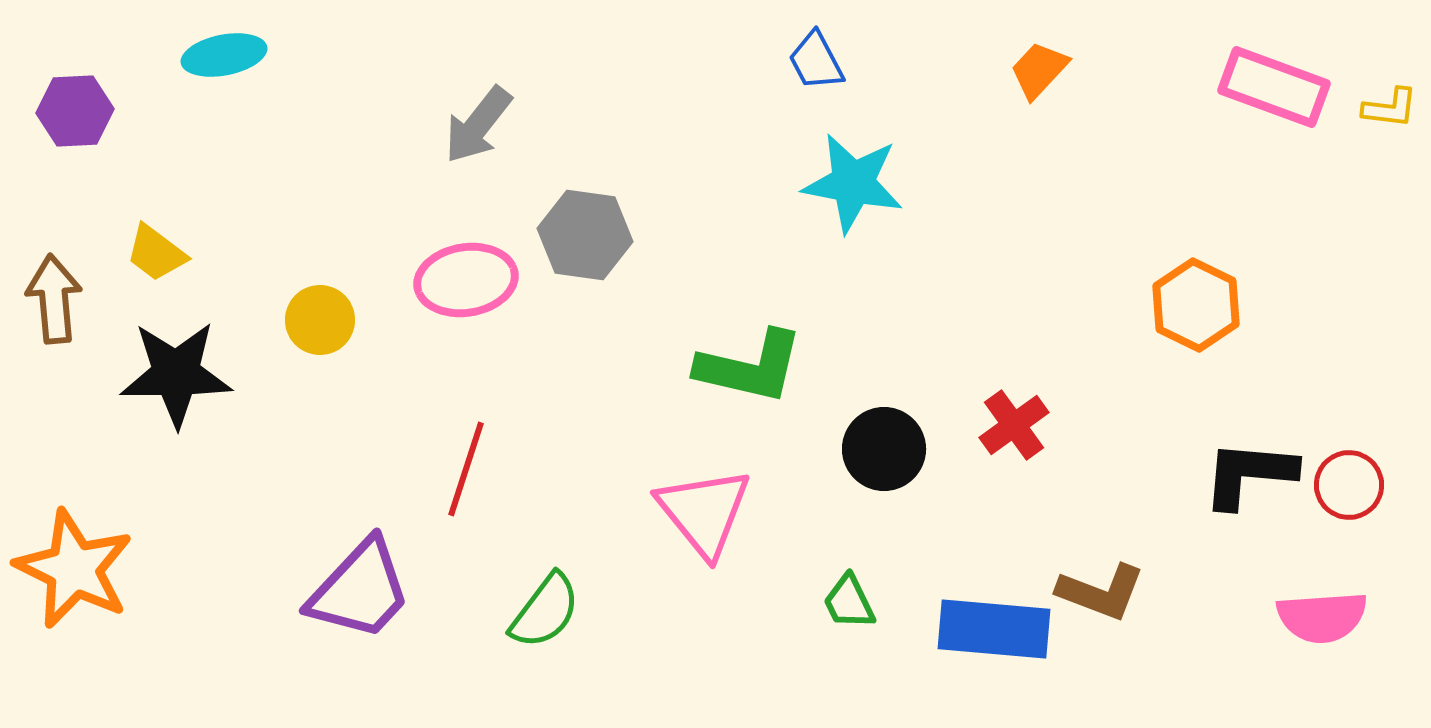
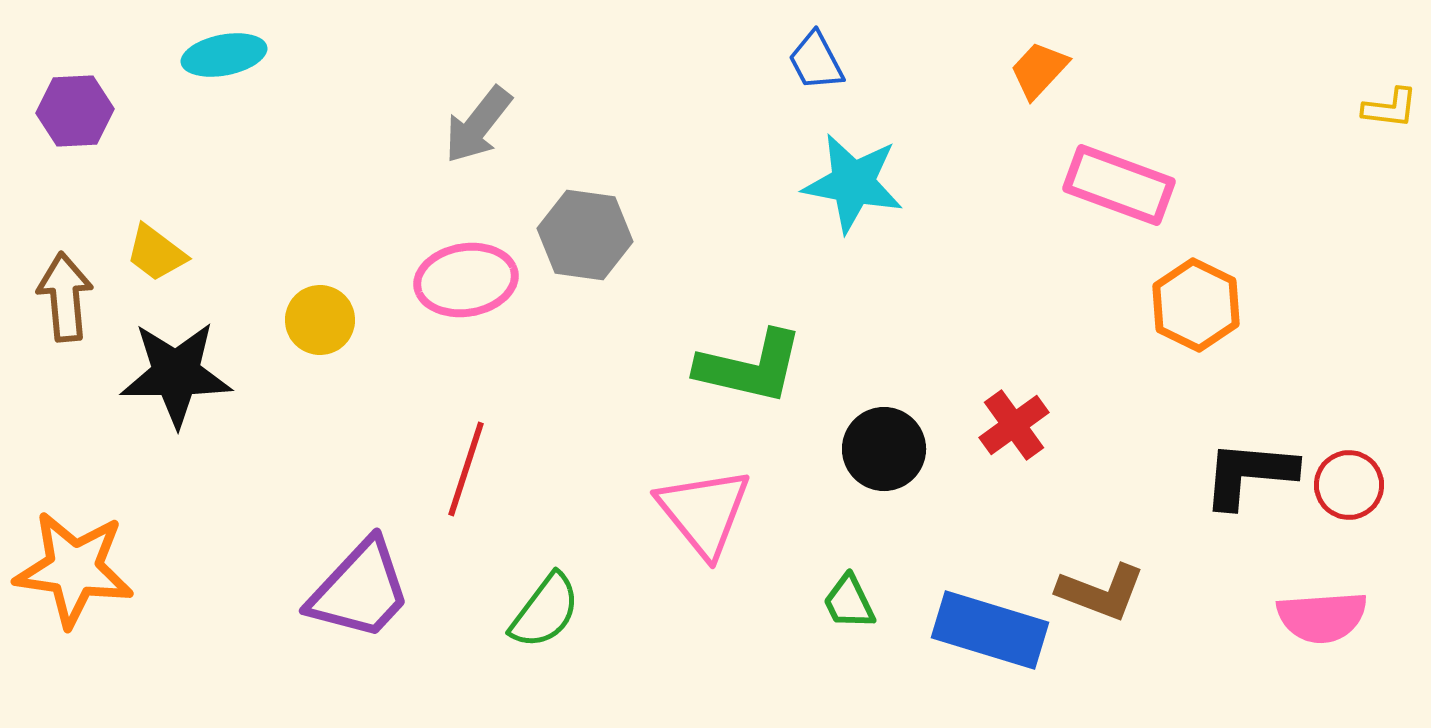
pink rectangle: moved 155 px left, 98 px down
brown arrow: moved 11 px right, 2 px up
orange star: rotated 18 degrees counterclockwise
blue rectangle: moved 4 px left, 1 px down; rotated 12 degrees clockwise
